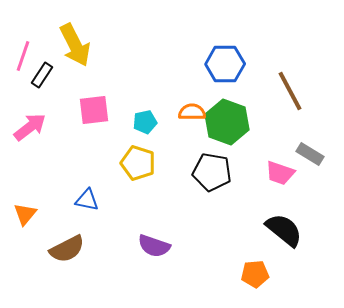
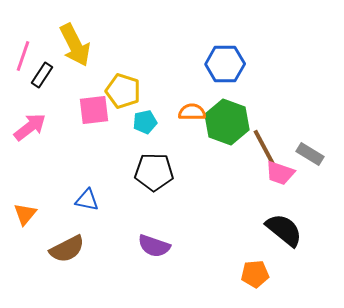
brown line: moved 25 px left, 58 px down
yellow pentagon: moved 15 px left, 72 px up
black pentagon: moved 58 px left; rotated 9 degrees counterclockwise
